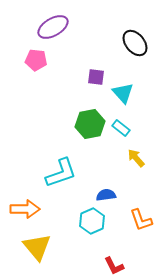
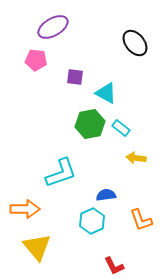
purple square: moved 21 px left
cyan triangle: moved 17 px left; rotated 20 degrees counterclockwise
yellow arrow: rotated 42 degrees counterclockwise
